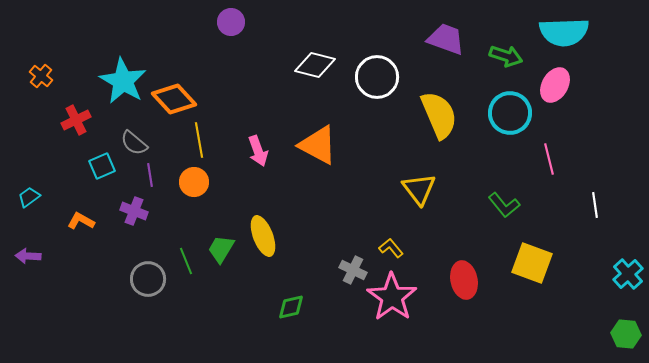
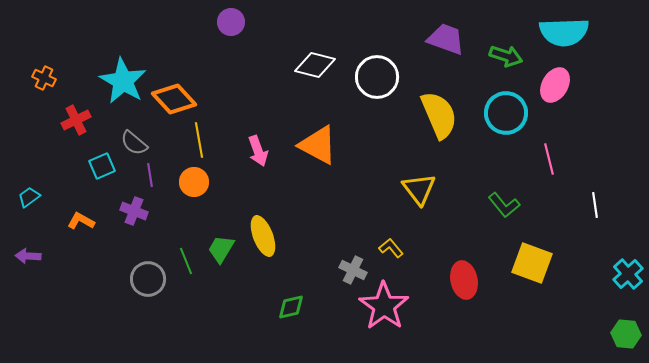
orange cross: moved 3 px right, 2 px down; rotated 15 degrees counterclockwise
cyan circle: moved 4 px left
pink star: moved 8 px left, 9 px down
